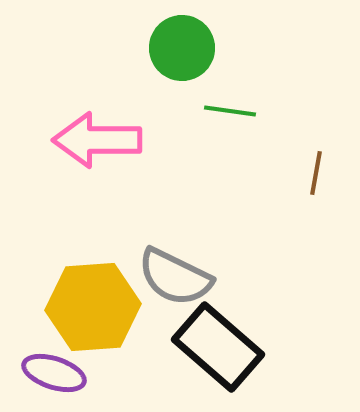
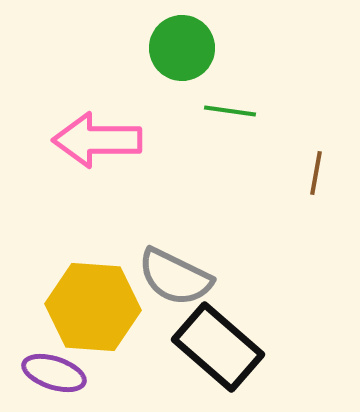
yellow hexagon: rotated 8 degrees clockwise
